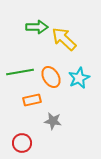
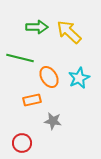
yellow arrow: moved 5 px right, 7 px up
green line: moved 14 px up; rotated 24 degrees clockwise
orange ellipse: moved 2 px left
